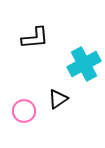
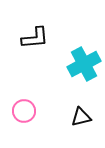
black triangle: moved 23 px right, 18 px down; rotated 20 degrees clockwise
